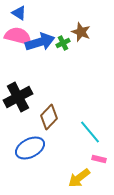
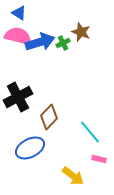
yellow arrow: moved 6 px left, 2 px up; rotated 105 degrees counterclockwise
